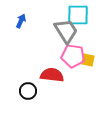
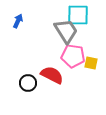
blue arrow: moved 3 px left
yellow square: moved 3 px right, 3 px down
red semicircle: rotated 20 degrees clockwise
black circle: moved 8 px up
